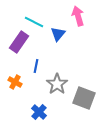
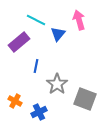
pink arrow: moved 1 px right, 4 px down
cyan line: moved 2 px right, 2 px up
purple rectangle: rotated 15 degrees clockwise
orange cross: moved 19 px down
gray square: moved 1 px right, 1 px down
blue cross: rotated 21 degrees clockwise
